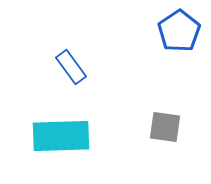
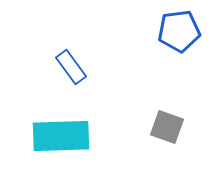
blue pentagon: rotated 27 degrees clockwise
gray square: moved 2 px right; rotated 12 degrees clockwise
